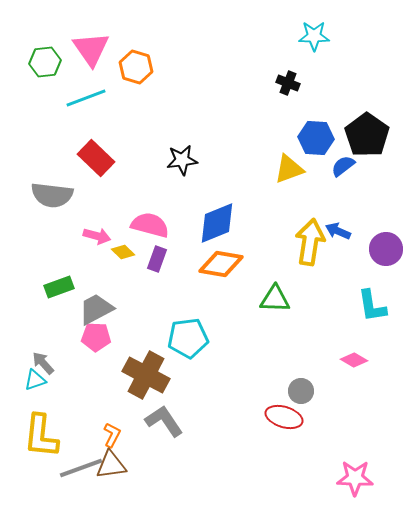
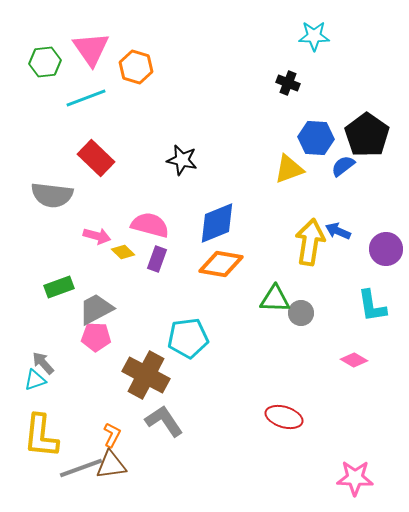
black star: rotated 20 degrees clockwise
gray circle: moved 78 px up
